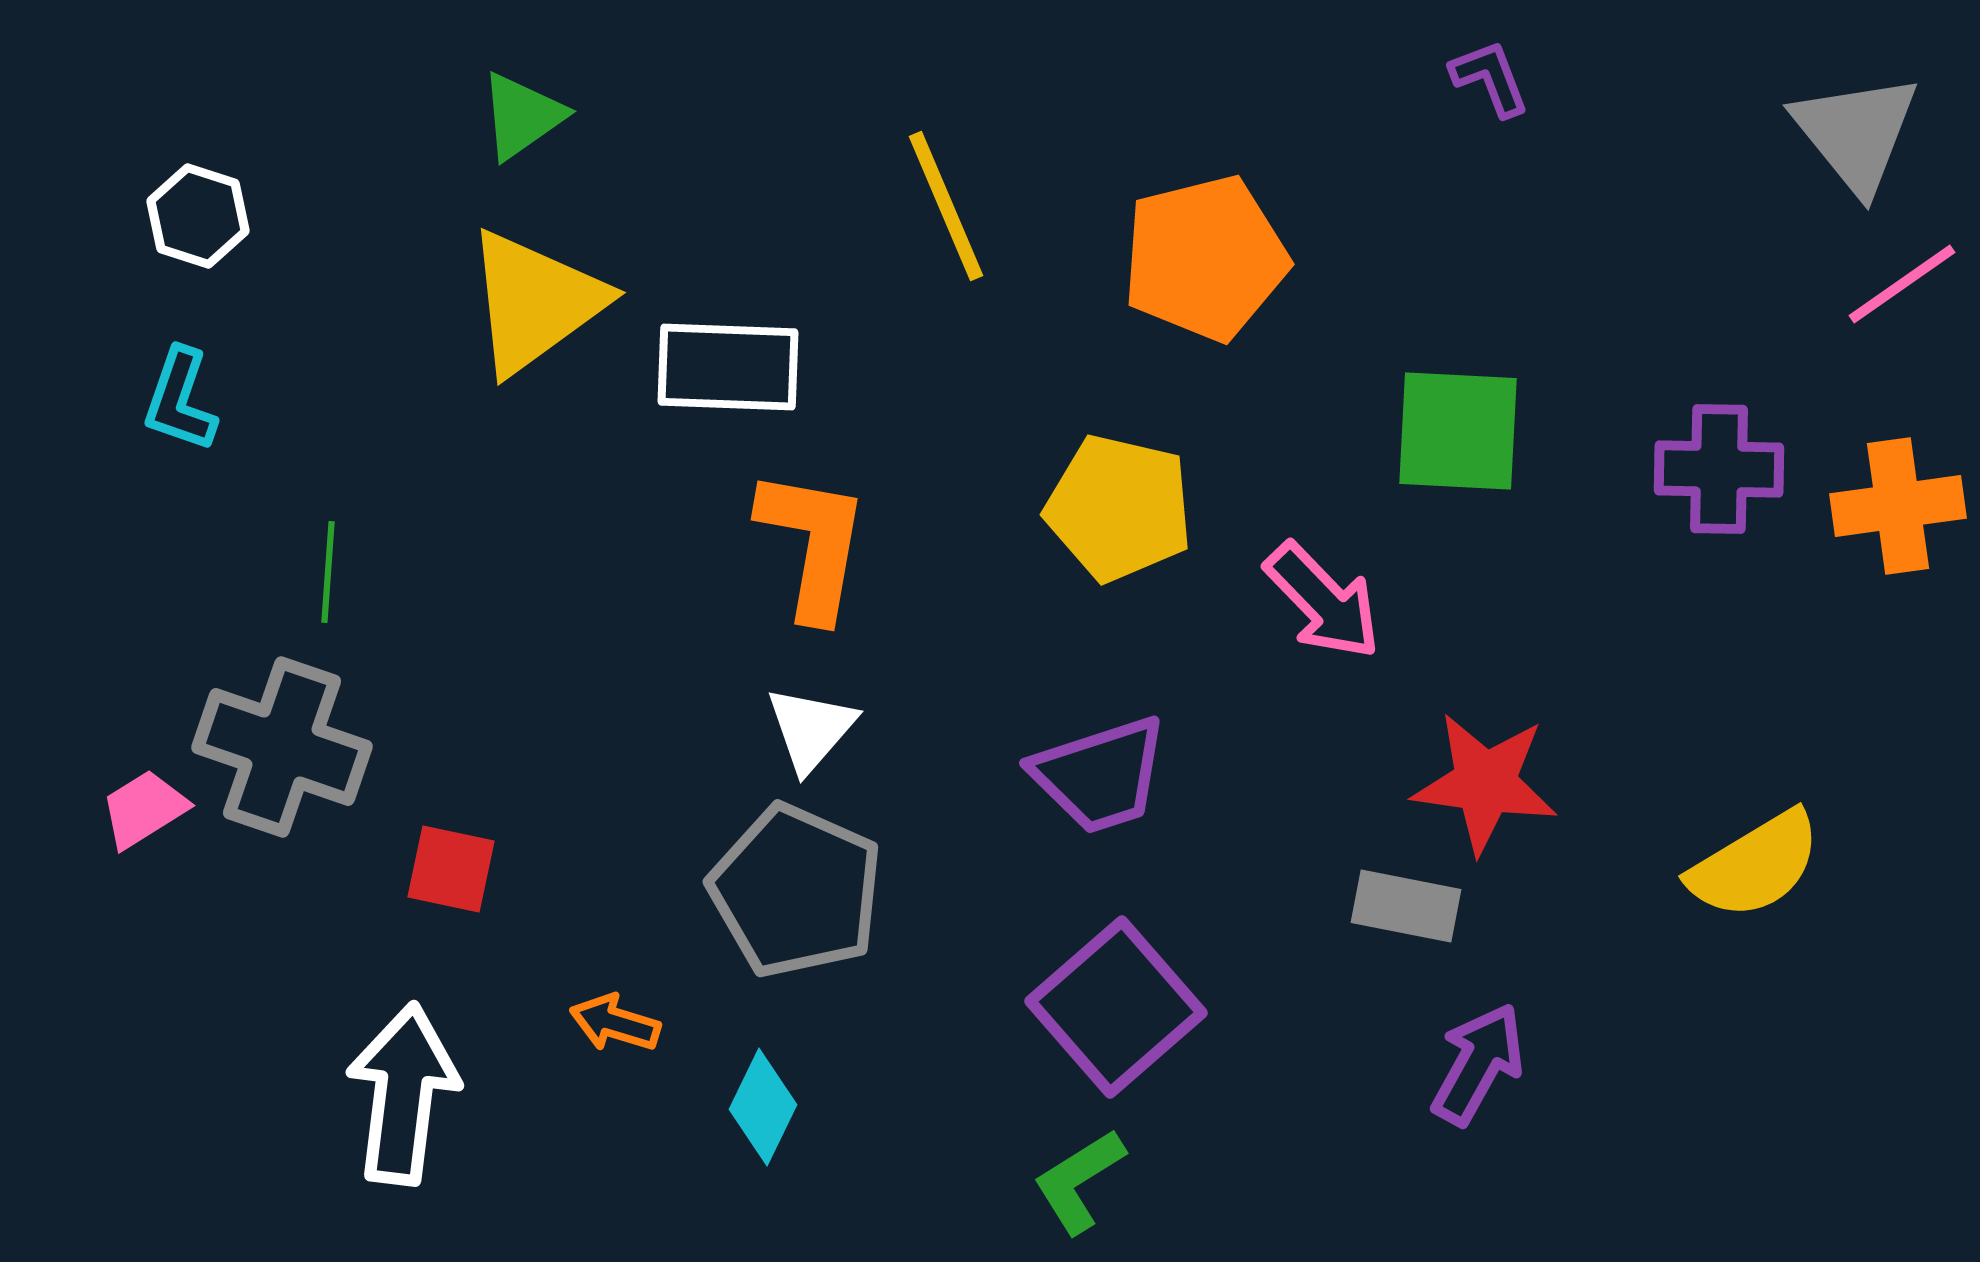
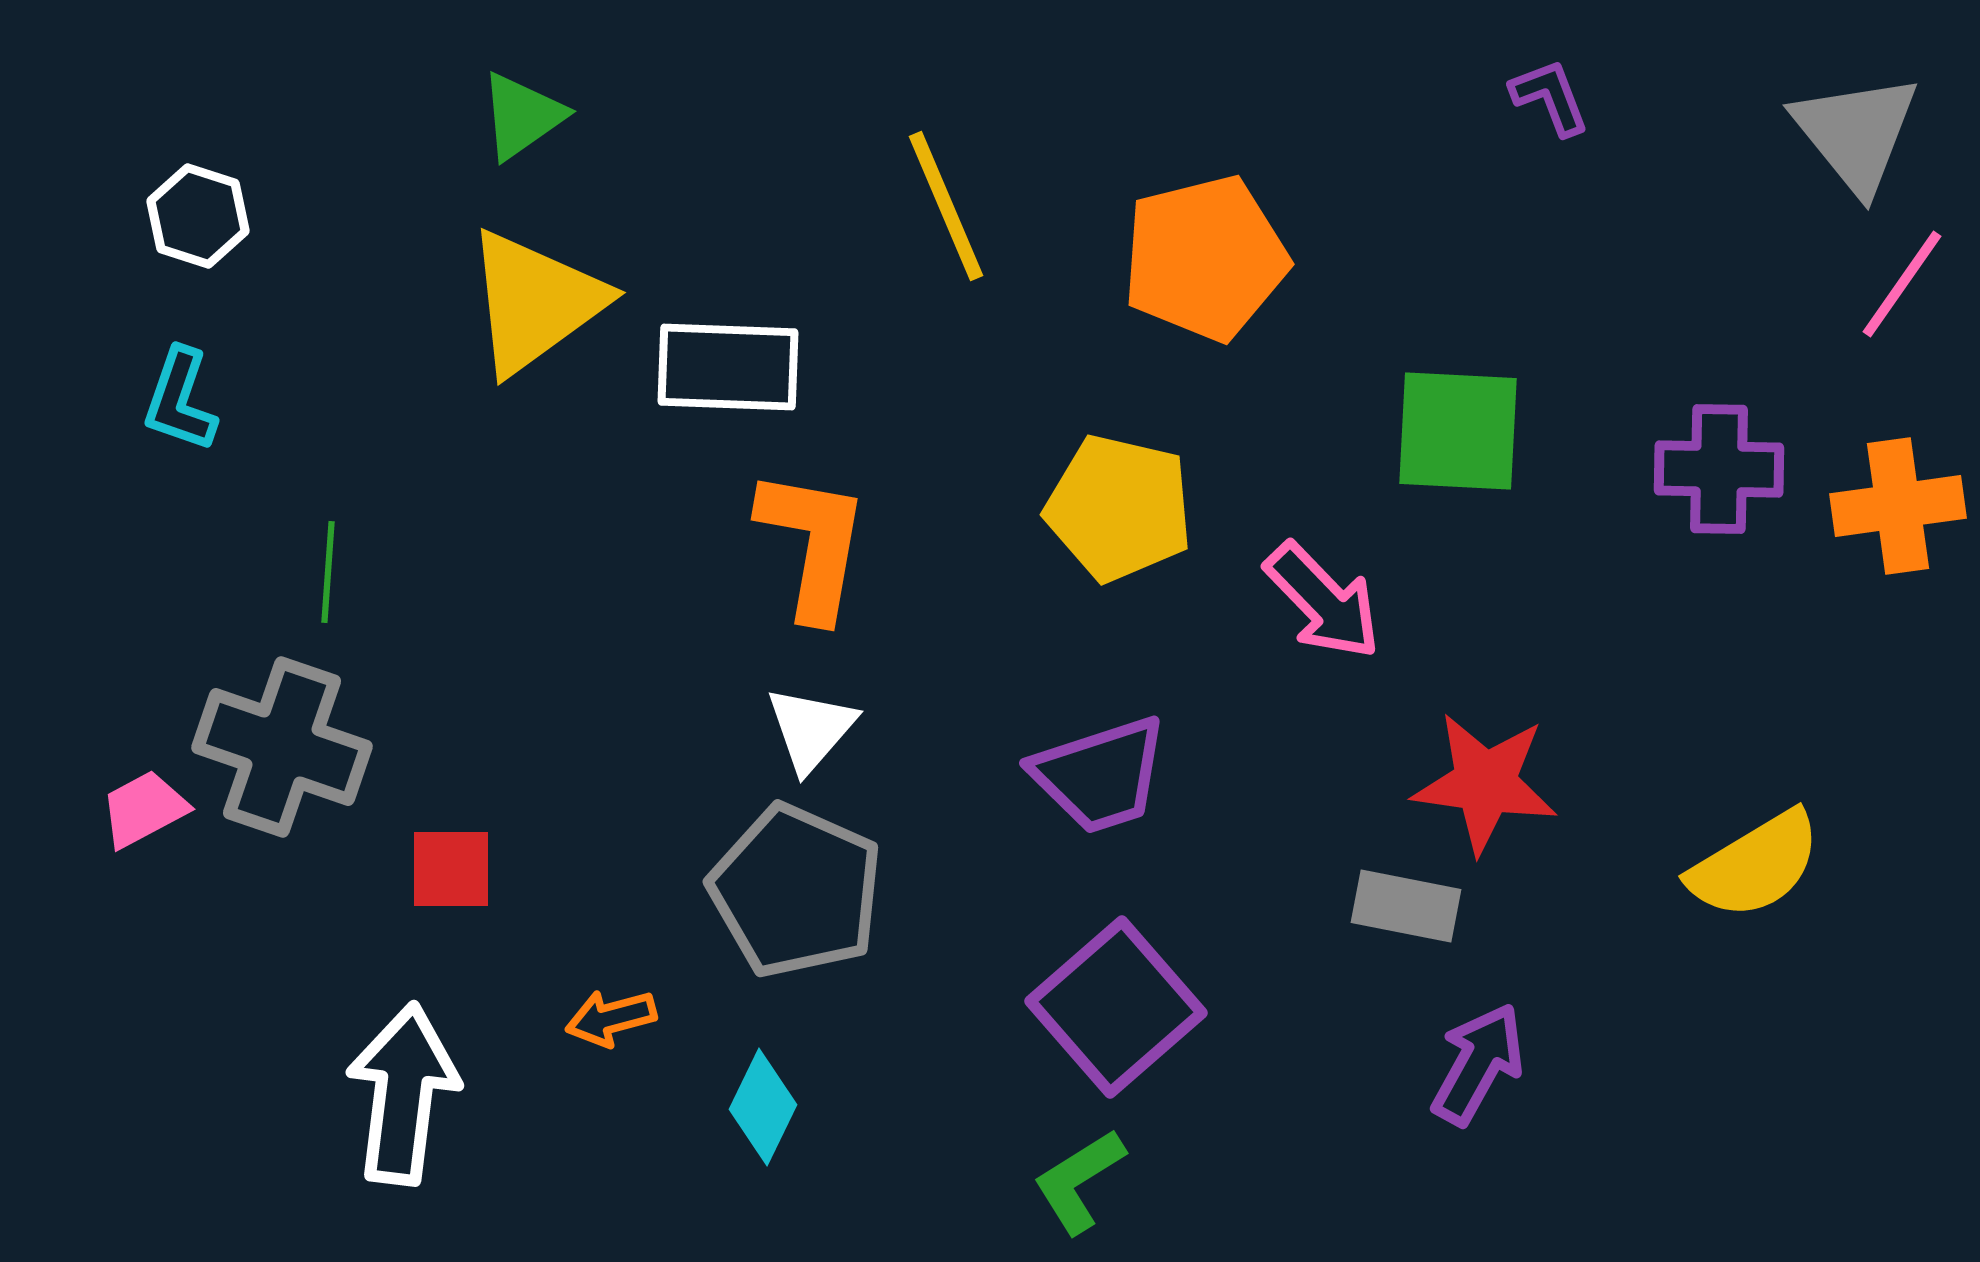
purple L-shape: moved 60 px right, 19 px down
pink line: rotated 20 degrees counterclockwise
pink trapezoid: rotated 4 degrees clockwise
red square: rotated 12 degrees counterclockwise
orange arrow: moved 4 px left, 5 px up; rotated 32 degrees counterclockwise
